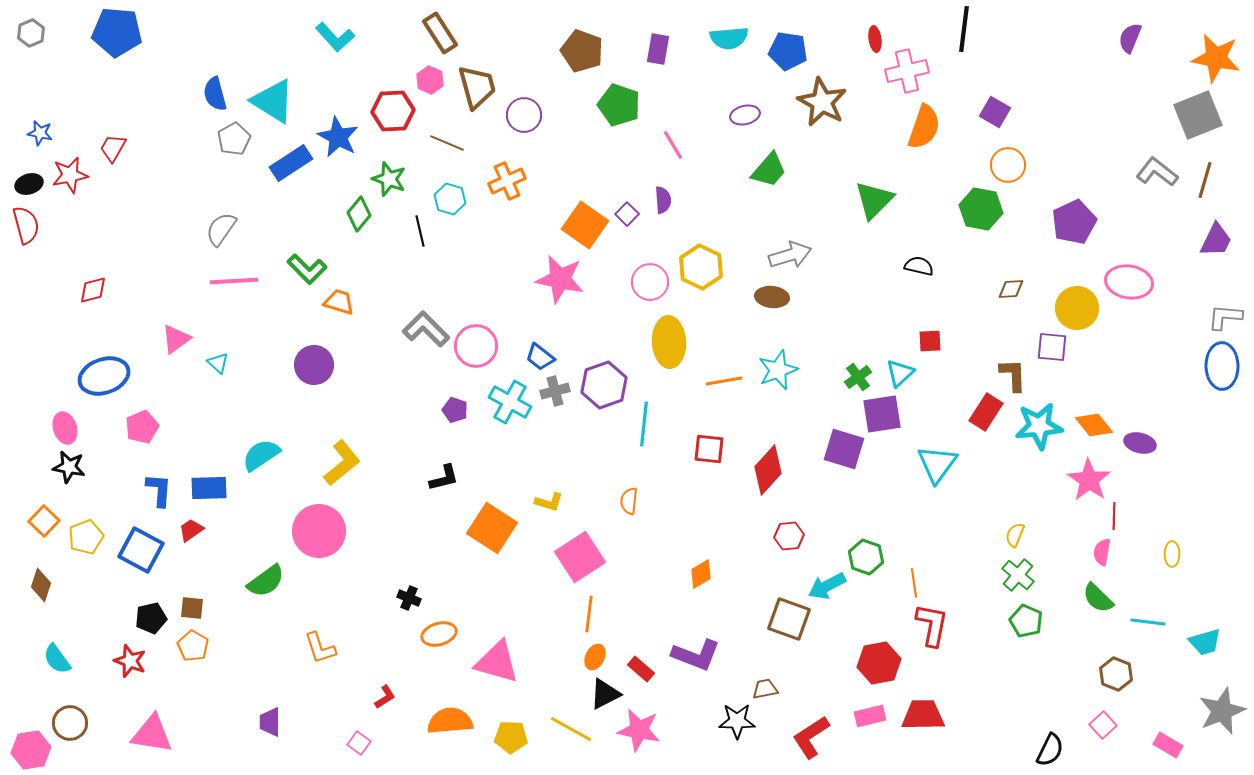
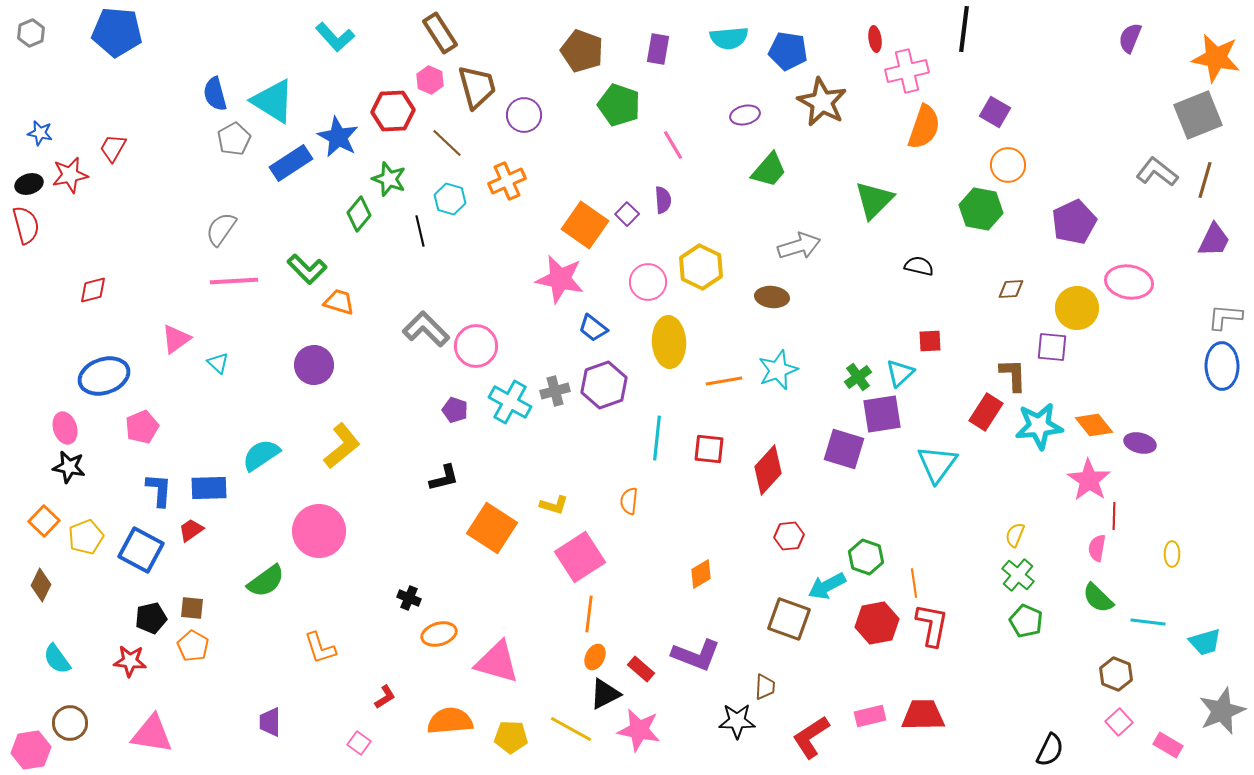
brown line at (447, 143): rotated 20 degrees clockwise
purple trapezoid at (1216, 240): moved 2 px left
gray arrow at (790, 255): moved 9 px right, 9 px up
pink circle at (650, 282): moved 2 px left
blue trapezoid at (540, 357): moved 53 px right, 29 px up
cyan line at (644, 424): moved 13 px right, 14 px down
yellow L-shape at (342, 463): moved 17 px up
yellow L-shape at (549, 502): moved 5 px right, 3 px down
pink semicircle at (1102, 552): moved 5 px left, 4 px up
brown diamond at (41, 585): rotated 8 degrees clockwise
red star at (130, 661): rotated 16 degrees counterclockwise
red hexagon at (879, 663): moved 2 px left, 40 px up
brown trapezoid at (765, 689): moved 2 px up; rotated 104 degrees clockwise
pink square at (1103, 725): moved 16 px right, 3 px up
